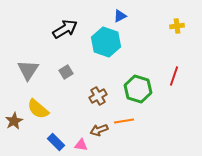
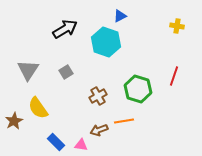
yellow cross: rotated 16 degrees clockwise
yellow semicircle: moved 1 px up; rotated 15 degrees clockwise
